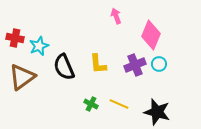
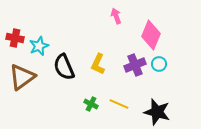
yellow L-shape: rotated 30 degrees clockwise
